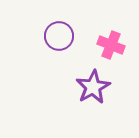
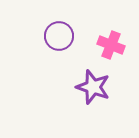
purple star: rotated 24 degrees counterclockwise
